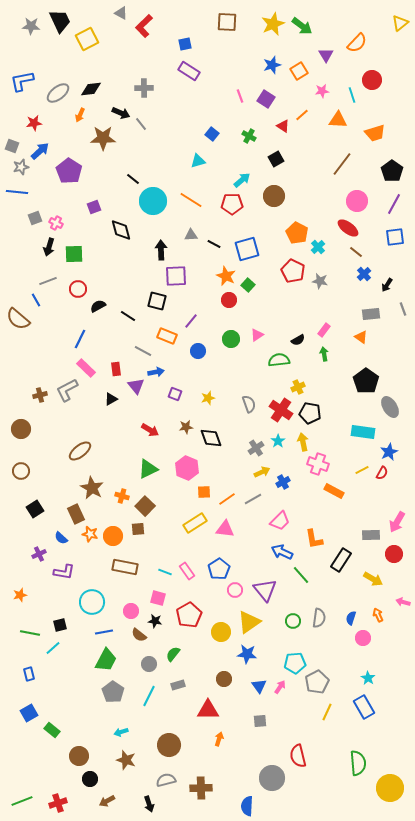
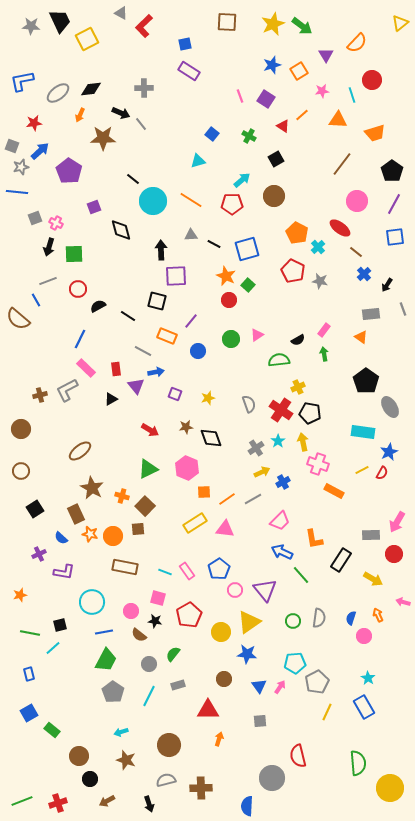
red ellipse at (348, 228): moved 8 px left
pink circle at (363, 638): moved 1 px right, 2 px up
